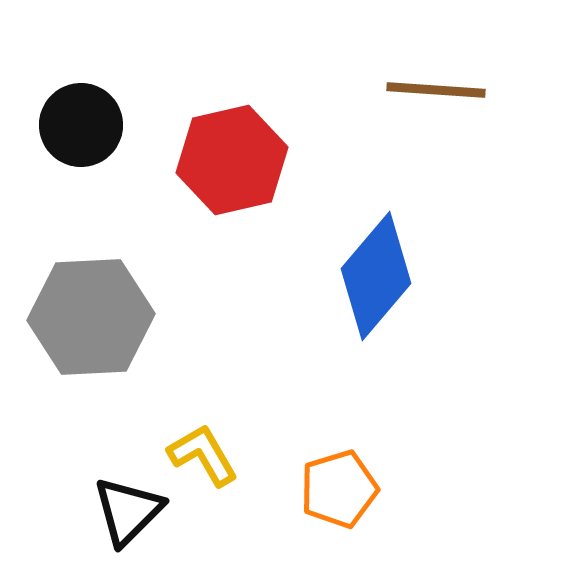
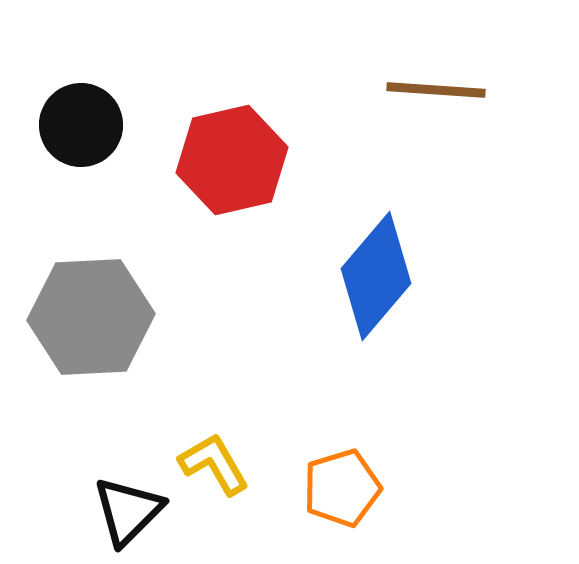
yellow L-shape: moved 11 px right, 9 px down
orange pentagon: moved 3 px right, 1 px up
